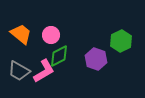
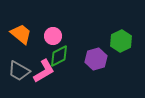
pink circle: moved 2 px right, 1 px down
purple hexagon: rotated 25 degrees clockwise
